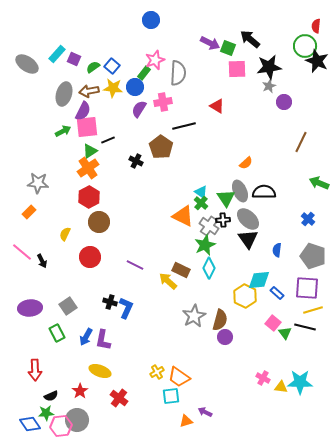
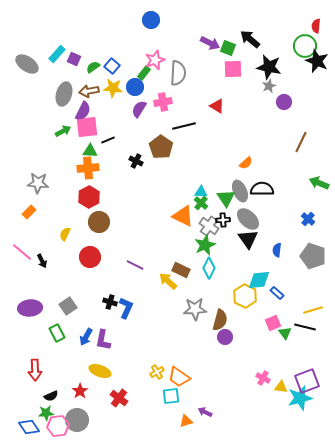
black star at (269, 67): rotated 20 degrees clockwise
pink square at (237, 69): moved 4 px left
green triangle at (90, 151): rotated 35 degrees clockwise
orange cross at (88, 168): rotated 30 degrees clockwise
cyan triangle at (201, 192): rotated 32 degrees counterclockwise
black semicircle at (264, 192): moved 2 px left, 3 px up
purple square at (307, 288): moved 93 px down; rotated 25 degrees counterclockwise
gray star at (194, 316): moved 1 px right, 7 px up; rotated 25 degrees clockwise
pink square at (273, 323): rotated 28 degrees clockwise
cyan star at (300, 382): moved 16 px down; rotated 15 degrees counterclockwise
blue diamond at (30, 424): moved 1 px left, 3 px down
pink hexagon at (61, 426): moved 3 px left
